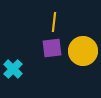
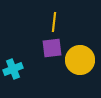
yellow circle: moved 3 px left, 9 px down
cyan cross: rotated 24 degrees clockwise
